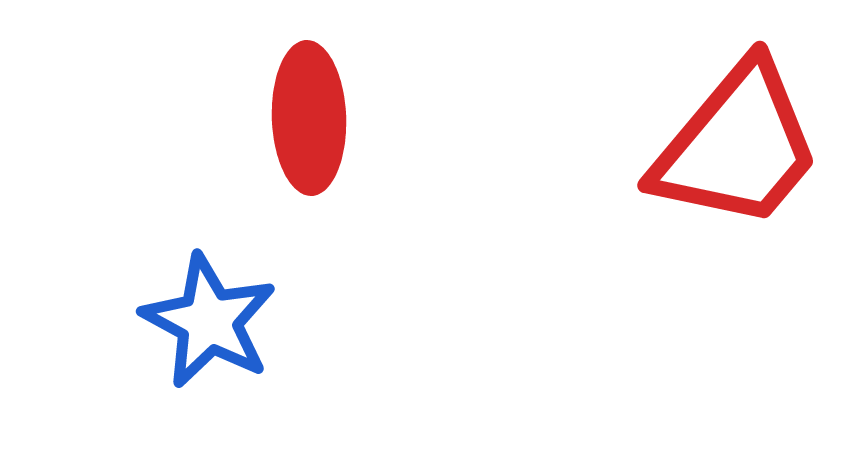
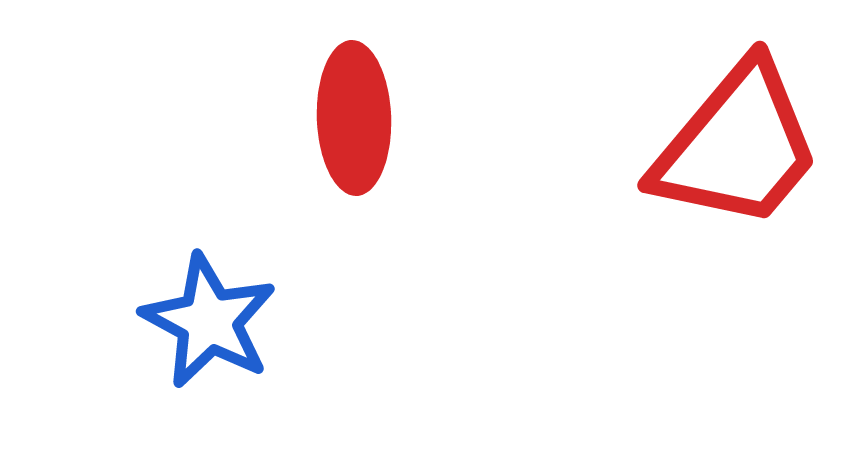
red ellipse: moved 45 px right
